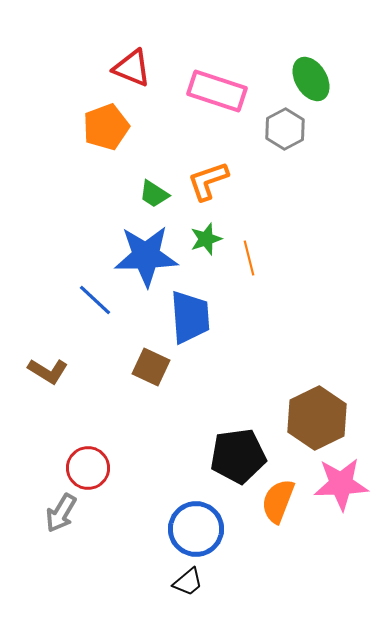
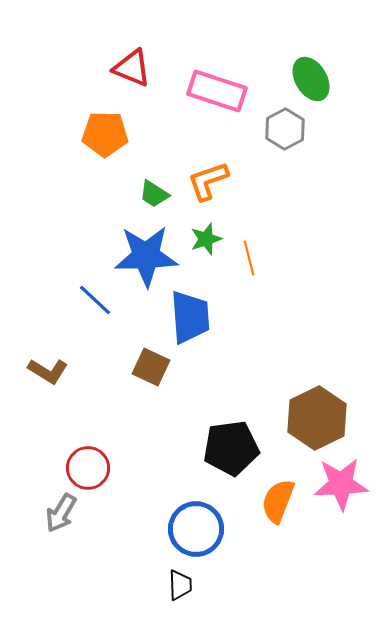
orange pentagon: moved 1 px left, 7 px down; rotated 21 degrees clockwise
black pentagon: moved 7 px left, 8 px up
black trapezoid: moved 8 px left, 3 px down; rotated 52 degrees counterclockwise
